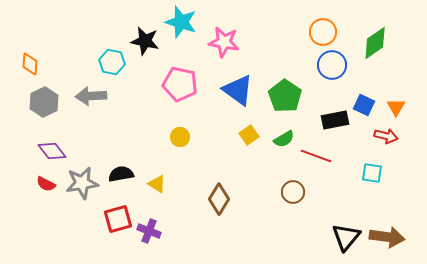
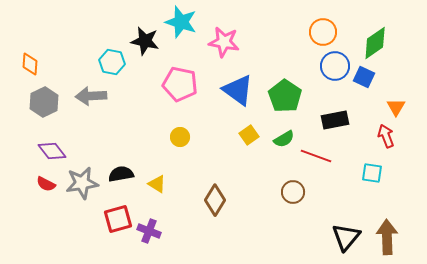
blue circle: moved 3 px right, 1 px down
blue square: moved 28 px up
red arrow: rotated 125 degrees counterclockwise
brown diamond: moved 4 px left, 1 px down
brown arrow: rotated 100 degrees counterclockwise
